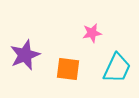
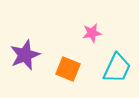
orange square: rotated 15 degrees clockwise
